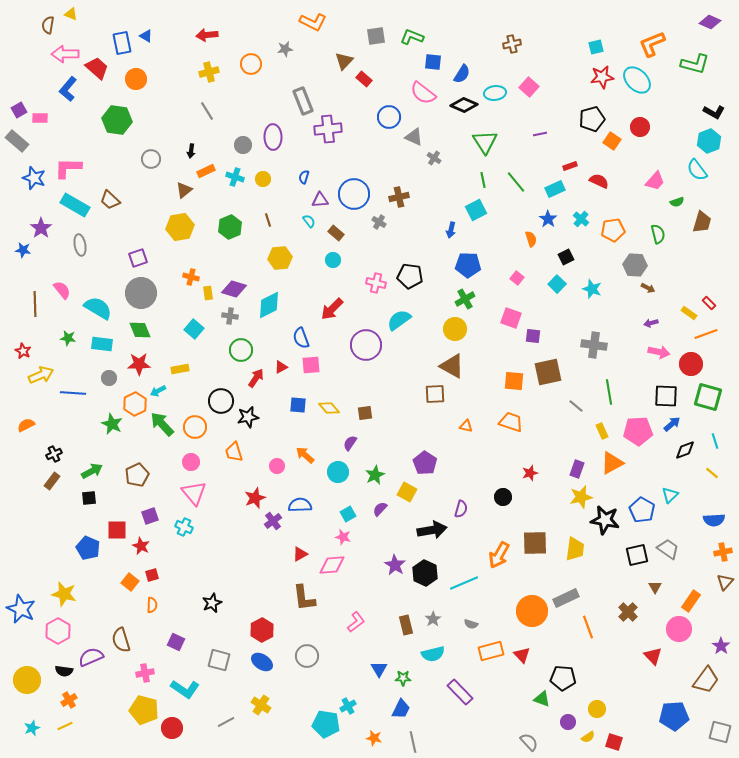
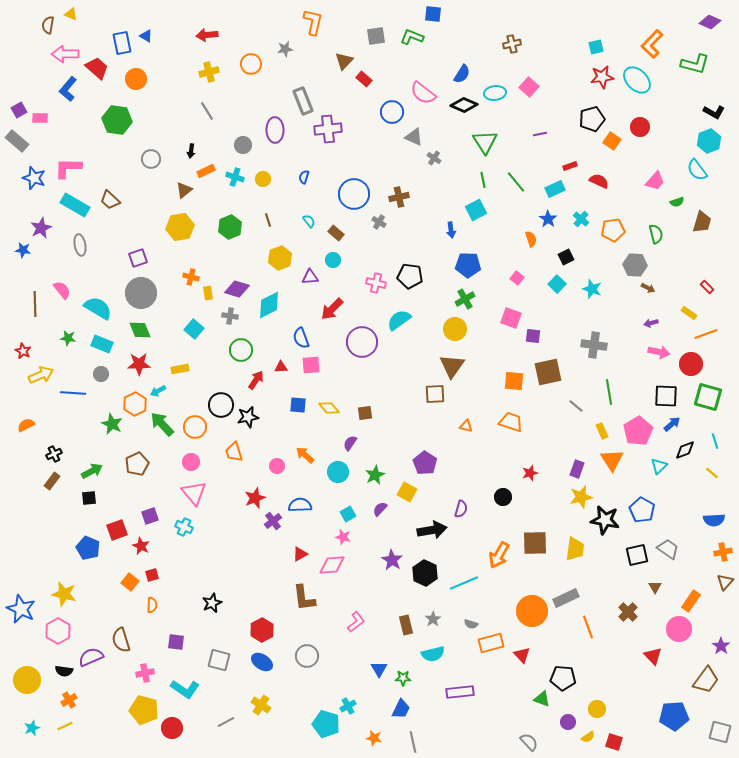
orange L-shape at (313, 22): rotated 104 degrees counterclockwise
orange L-shape at (652, 44): rotated 24 degrees counterclockwise
blue square at (433, 62): moved 48 px up
blue circle at (389, 117): moved 3 px right, 5 px up
purple ellipse at (273, 137): moved 2 px right, 7 px up
purple triangle at (320, 200): moved 10 px left, 77 px down
purple star at (41, 228): rotated 10 degrees clockwise
blue arrow at (451, 230): rotated 21 degrees counterclockwise
green semicircle at (658, 234): moved 2 px left
yellow hexagon at (280, 258): rotated 15 degrees counterclockwise
purple diamond at (234, 289): moved 3 px right
red rectangle at (709, 303): moved 2 px left, 16 px up
cyan rectangle at (102, 344): rotated 15 degrees clockwise
purple circle at (366, 345): moved 4 px left, 3 px up
brown triangle at (452, 366): rotated 36 degrees clockwise
red triangle at (281, 367): rotated 24 degrees clockwise
gray circle at (109, 378): moved 8 px left, 4 px up
red arrow at (256, 378): moved 2 px down
black circle at (221, 401): moved 4 px down
pink pentagon at (638, 431): rotated 28 degrees counterclockwise
orange triangle at (612, 463): moved 3 px up; rotated 35 degrees counterclockwise
brown pentagon at (137, 475): moved 11 px up
cyan triangle at (670, 495): moved 11 px left, 29 px up
red square at (117, 530): rotated 20 degrees counterclockwise
purple star at (395, 565): moved 3 px left, 5 px up
purple square at (176, 642): rotated 18 degrees counterclockwise
orange rectangle at (491, 651): moved 8 px up
purple rectangle at (460, 692): rotated 52 degrees counterclockwise
cyan pentagon at (326, 724): rotated 8 degrees clockwise
